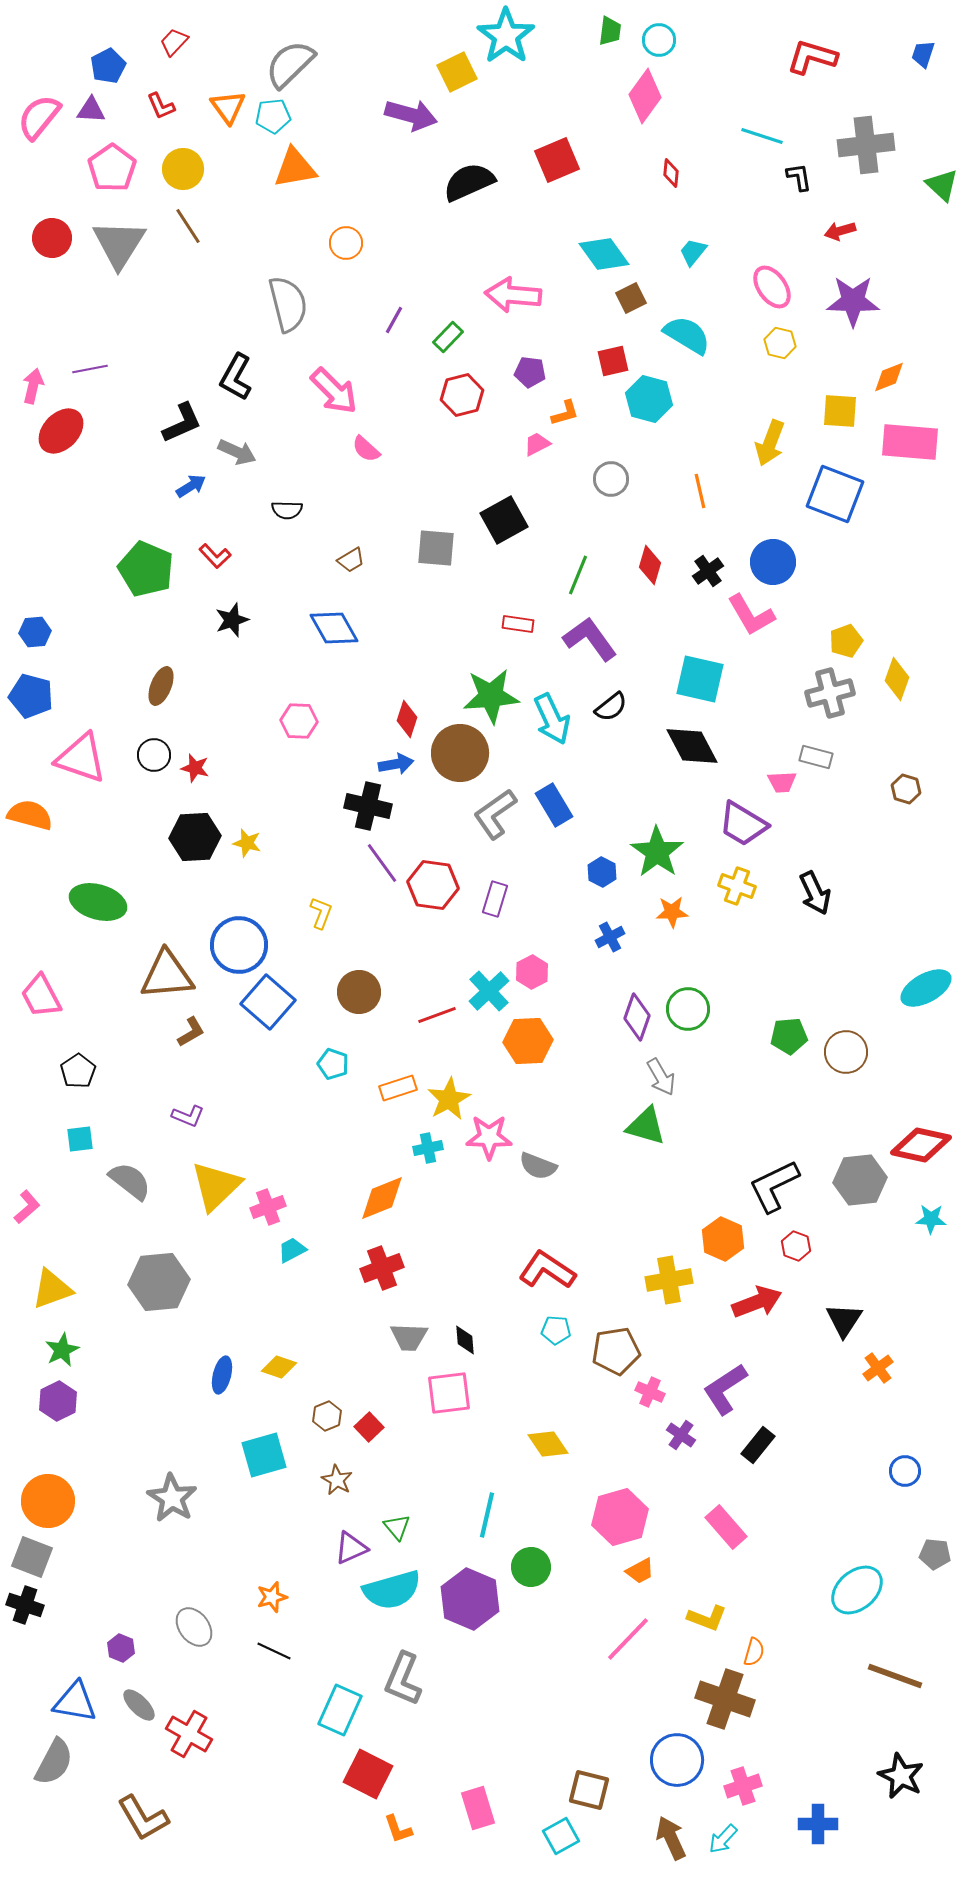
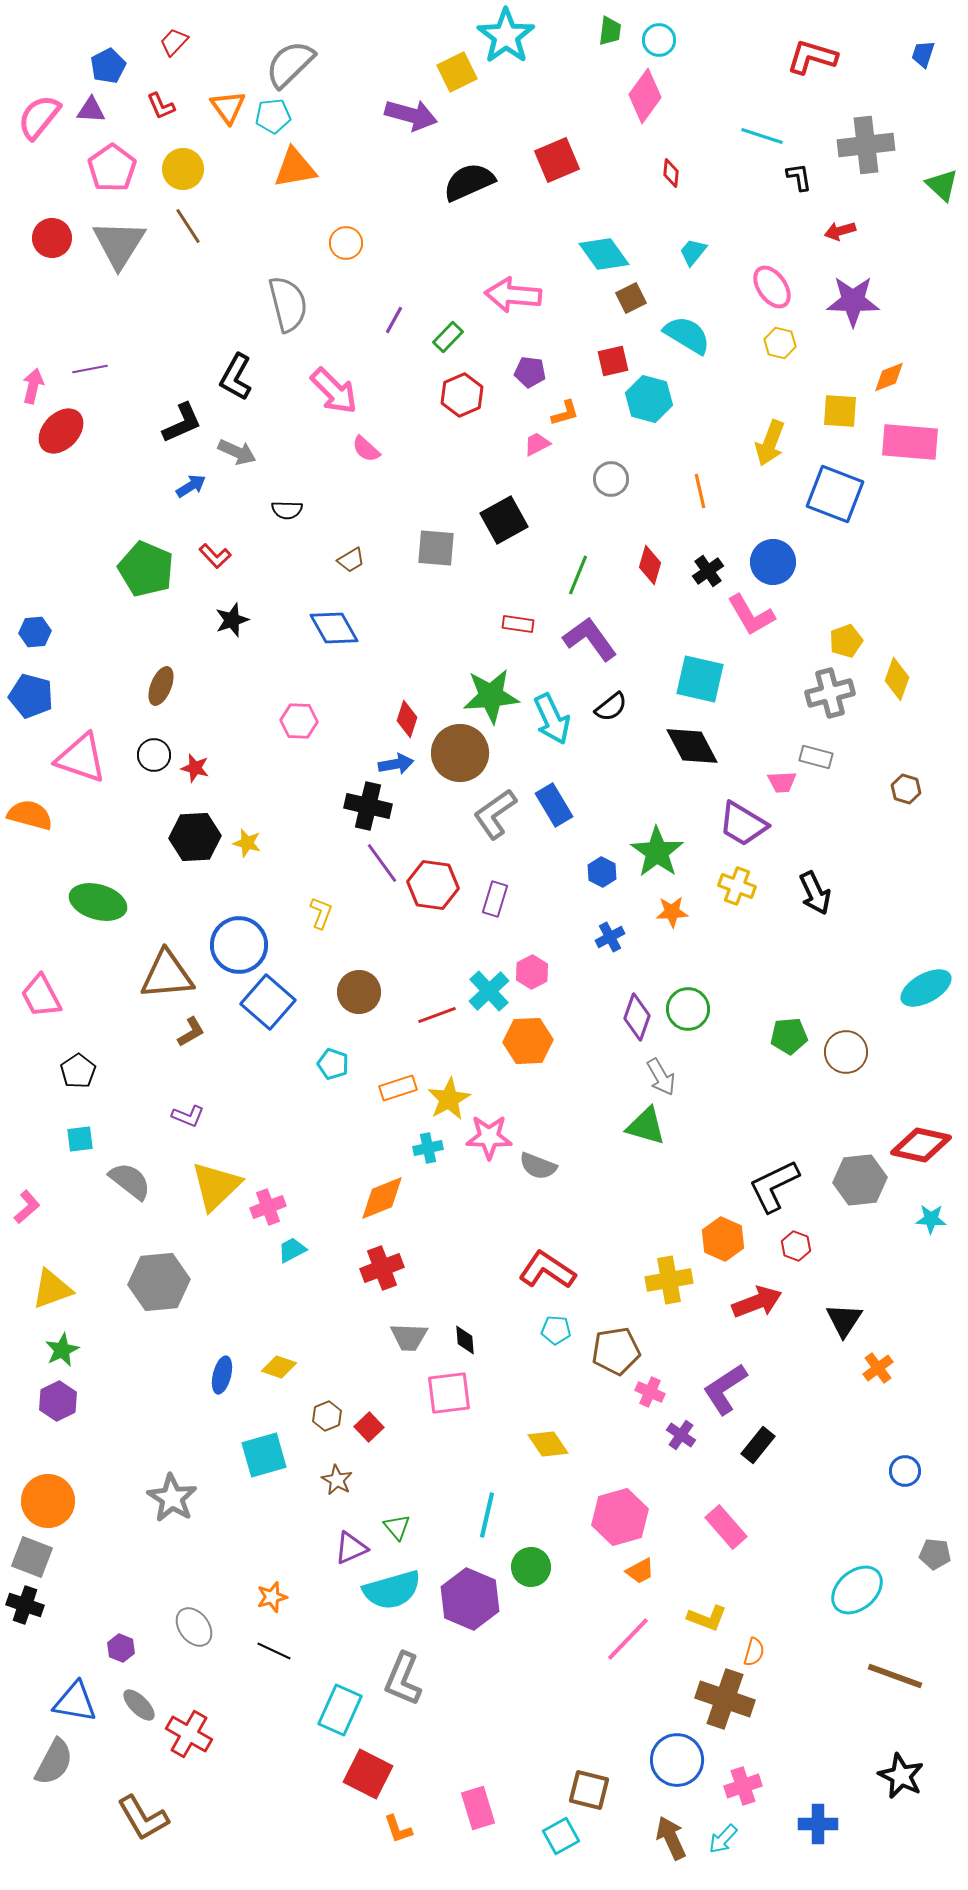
red hexagon at (462, 395): rotated 9 degrees counterclockwise
